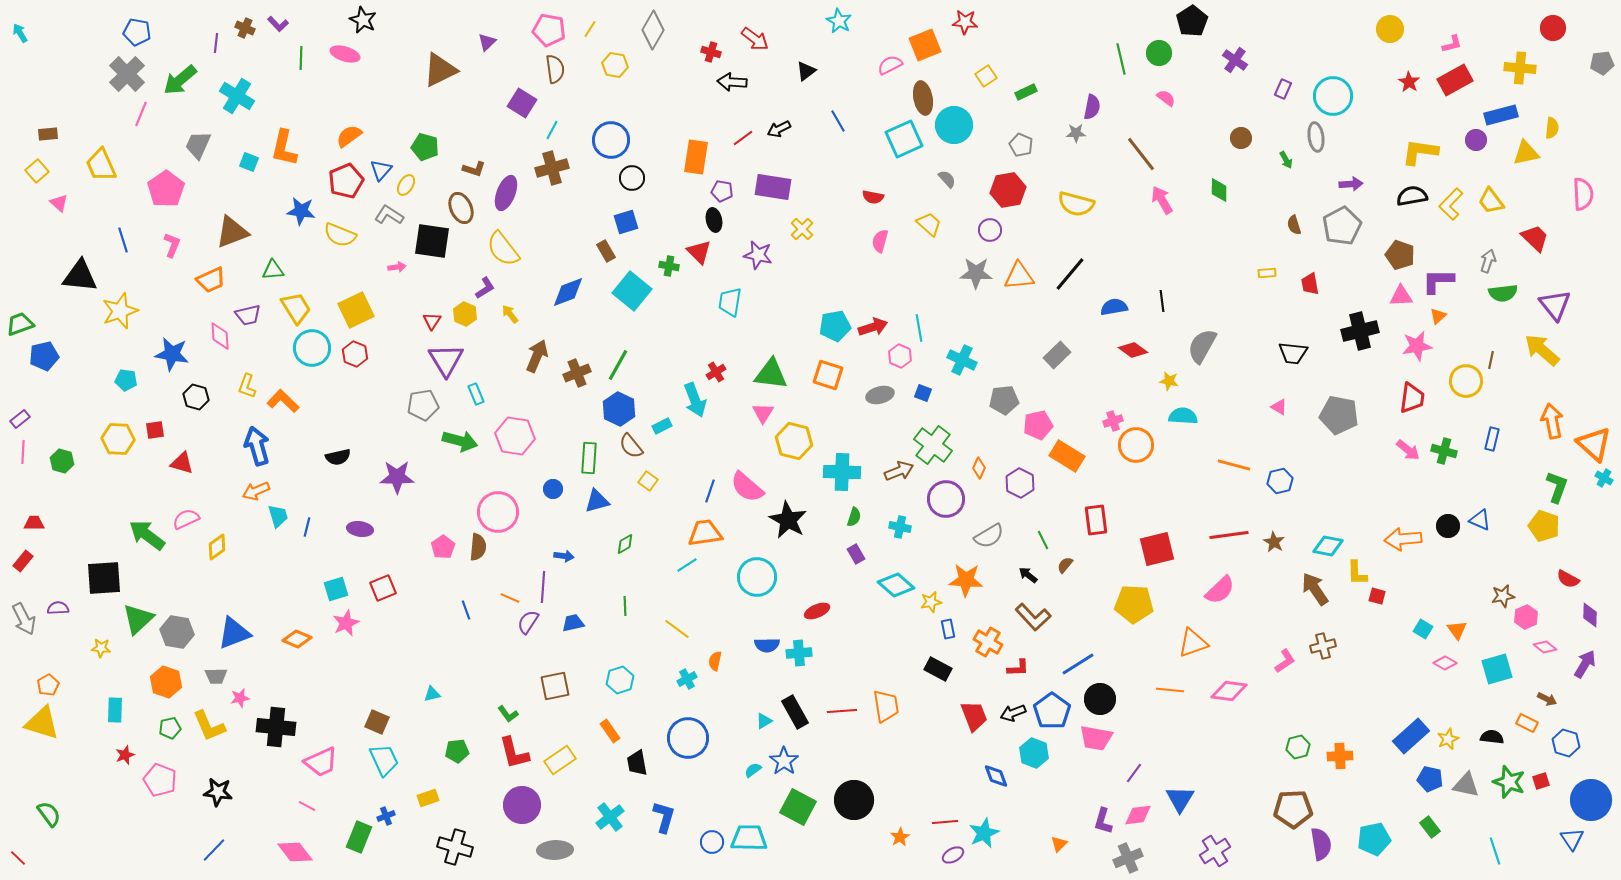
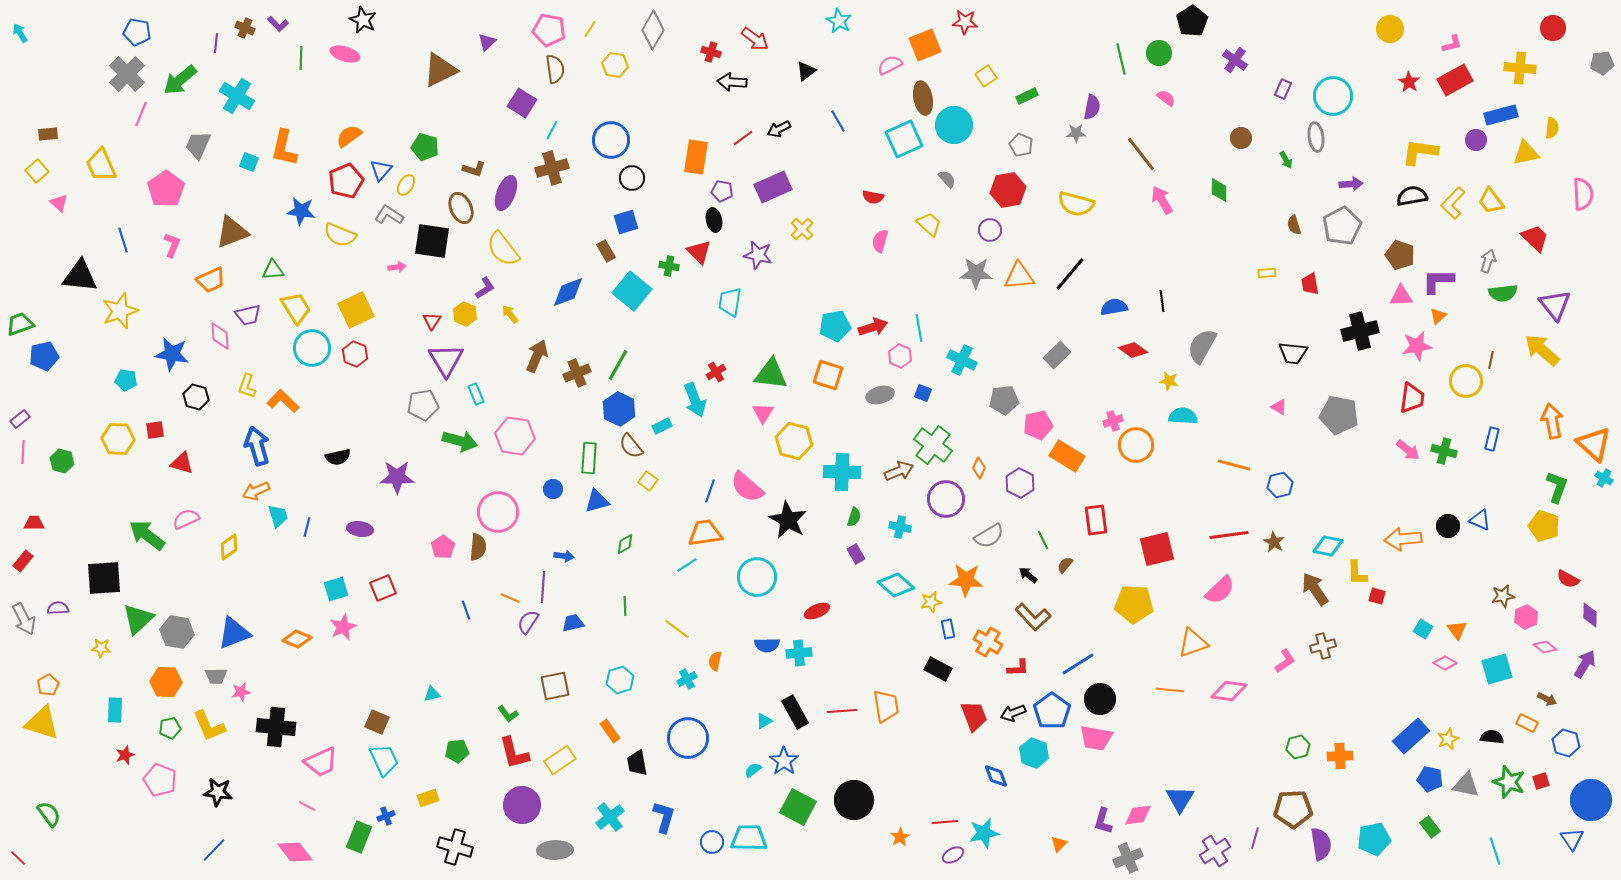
green rectangle at (1026, 92): moved 1 px right, 4 px down
purple rectangle at (773, 187): rotated 33 degrees counterclockwise
yellow L-shape at (1451, 204): moved 2 px right, 1 px up
blue hexagon at (1280, 481): moved 4 px down
yellow diamond at (217, 547): moved 12 px right
pink star at (346, 623): moved 3 px left, 4 px down
orange hexagon at (166, 682): rotated 16 degrees counterclockwise
pink star at (240, 698): moved 1 px right, 6 px up
purple line at (1134, 773): moved 121 px right, 65 px down; rotated 20 degrees counterclockwise
cyan star at (984, 833): rotated 12 degrees clockwise
